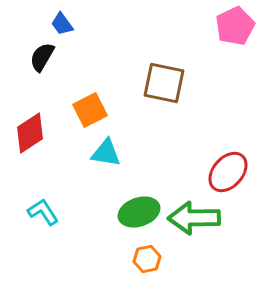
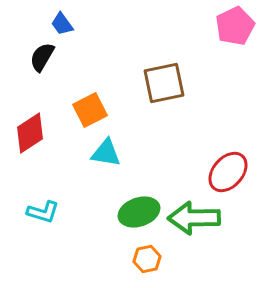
brown square: rotated 24 degrees counterclockwise
cyan L-shape: rotated 140 degrees clockwise
